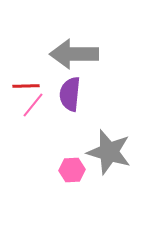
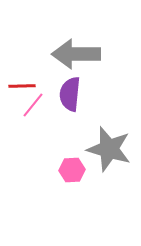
gray arrow: moved 2 px right
red line: moved 4 px left
gray star: moved 3 px up
